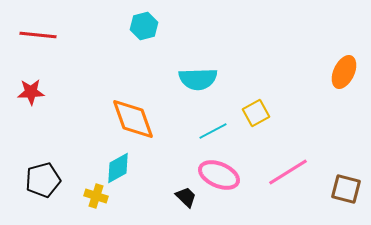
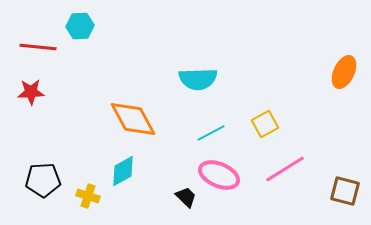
cyan hexagon: moved 64 px left; rotated 12 degrees clockwise
red line: moved 12 px down
yellow square: moved 9 px right, 11 px down
orange diamond: rotated 9 degrees counterclockwise
cyan line: moved 2 px left, 2 px down
cyan diamond: moved 5 px right, 3 px down
pink line: moved 3 px left, 3 px up
black pentagon: rotated 12 degrees clockwise
brown square: moved 1 px left, 2 px down
yellow cross: moved 8 px left
